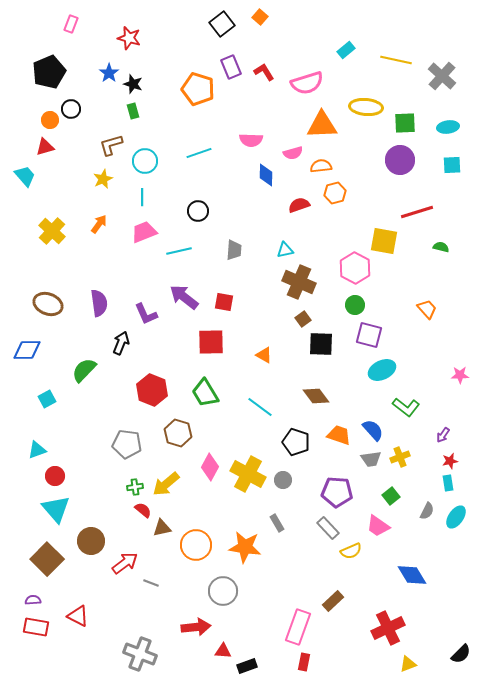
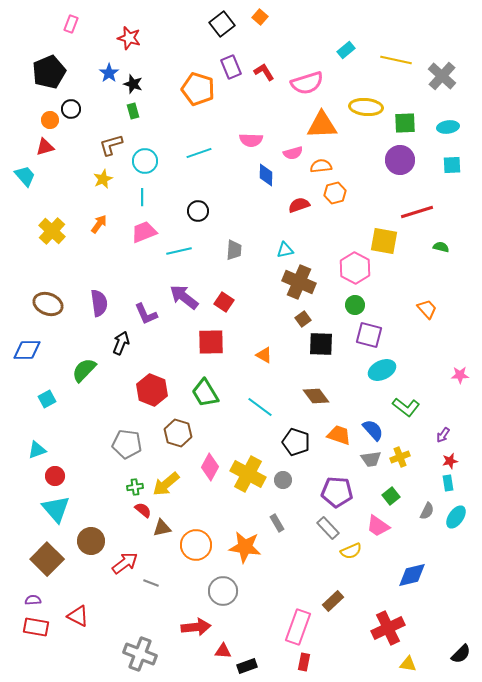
red square at (224, 302): rotated 24 degrees clockwise
blue diamond at (412, 575): rotated 72 degrees counterclockwise
yellow triangle at (408, 664): rotated 30 degrees clockwise
